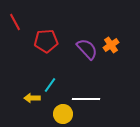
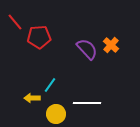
red line: rotated 12 degrees counterclockwise
red pentagon: moved 7 px left, 4 px up
orange cross: rotated 14 degrees counterclockwise
white line: moved 1 px right, 4 px down
yellow circle: moved 7 px left
